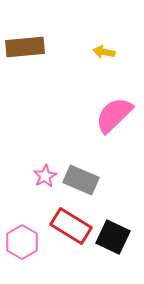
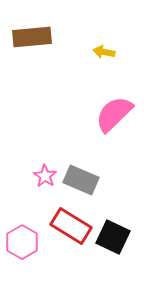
brown rectangle: moved 7 px right, 10 px up
pink semicircle: moved 1 px up
pink star: rotated 10 degrees counterclockwise
